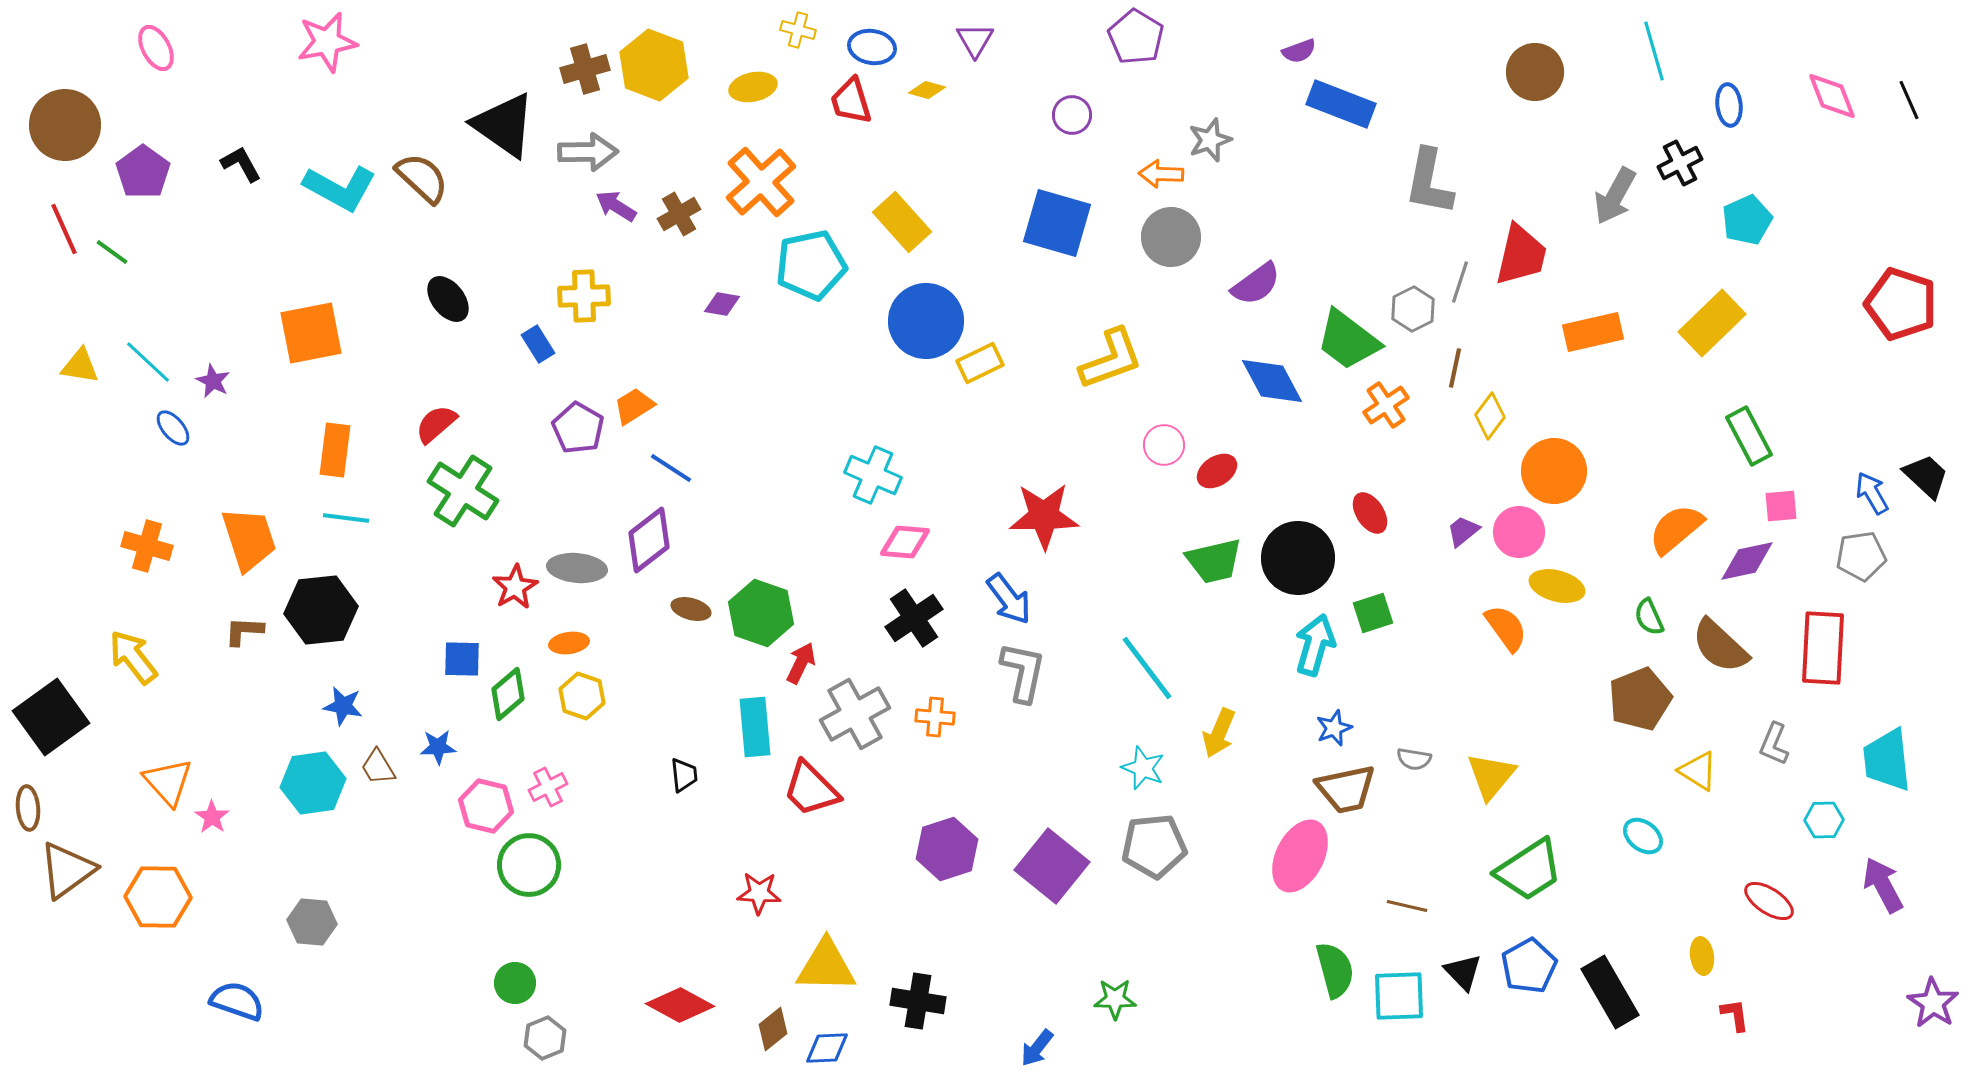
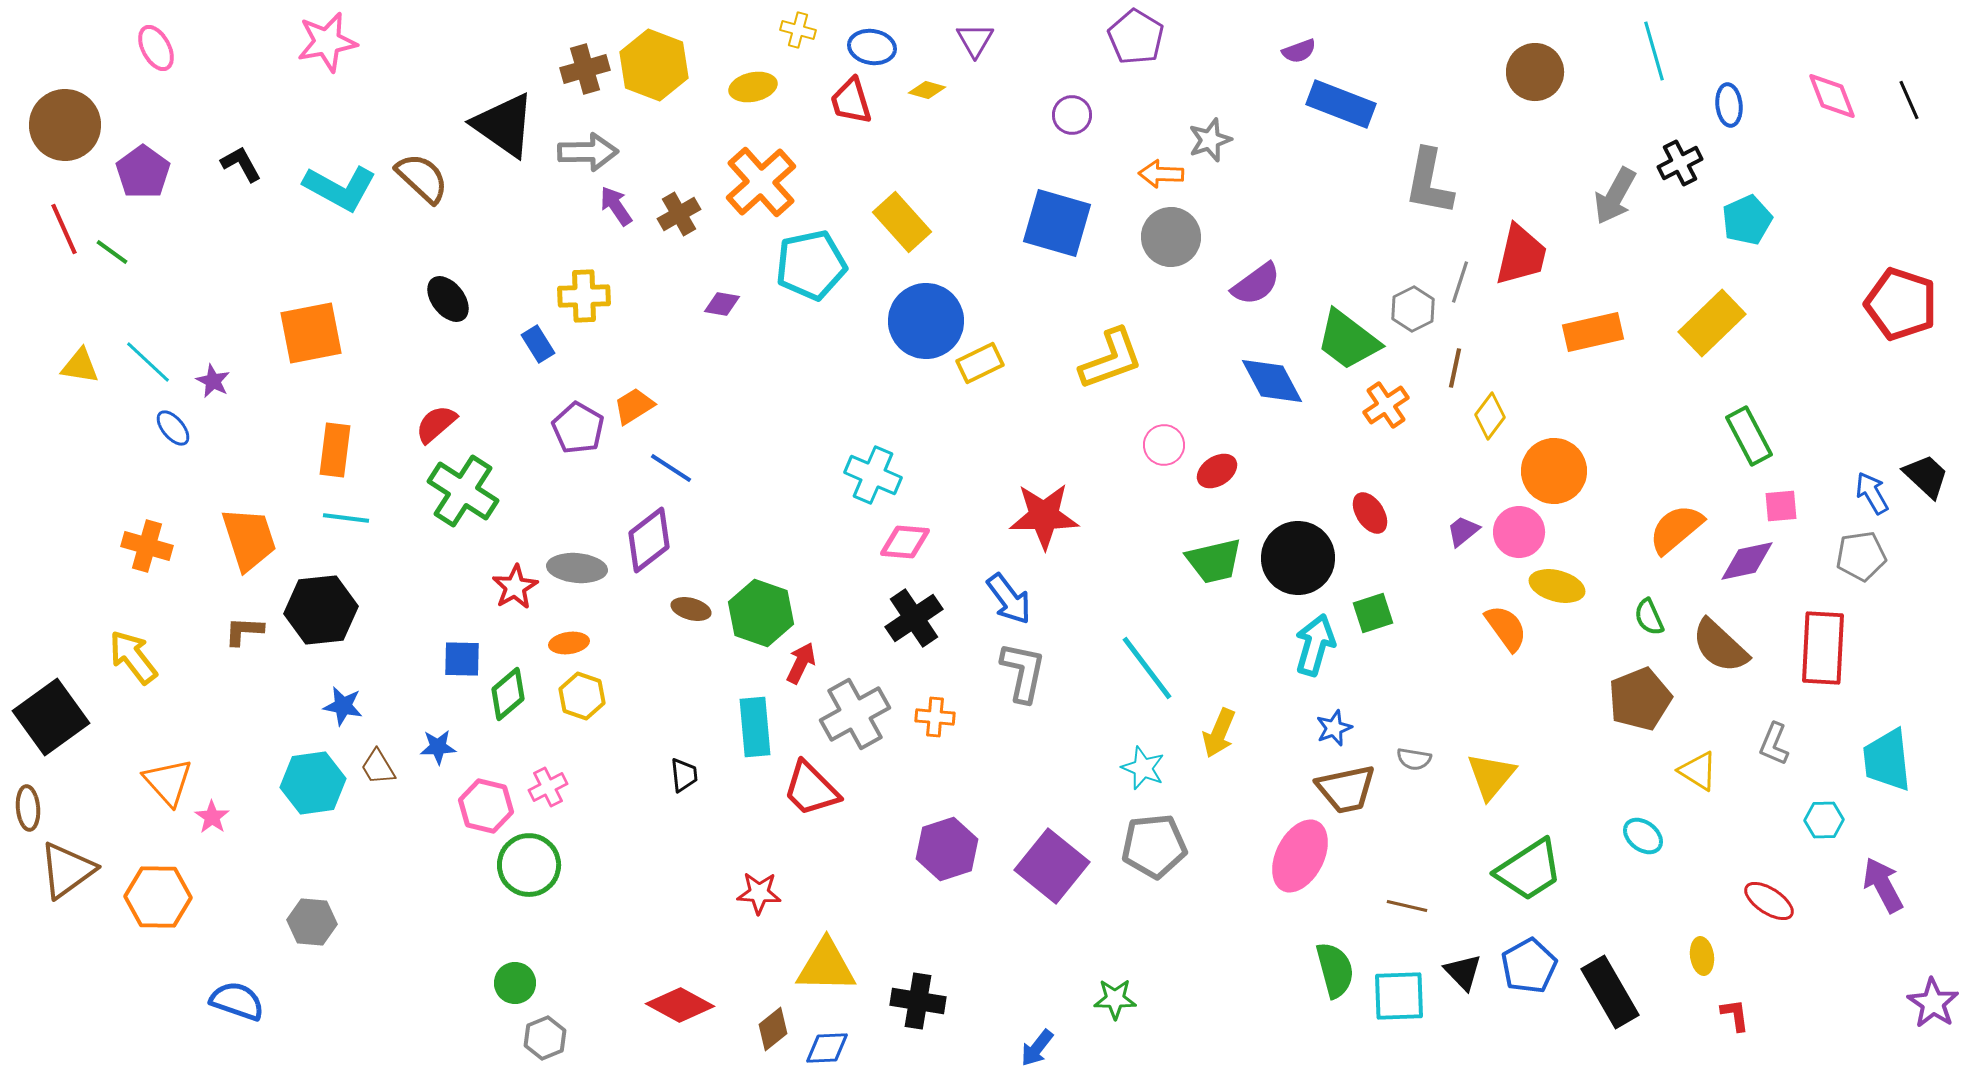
purple arrow at (616, 206): rotated 24 degrees clockwise
